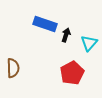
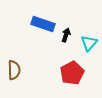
blue rectangle: moved 2 px left
brown semicircle: moved 1 px right, 2 px down
